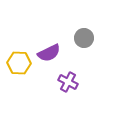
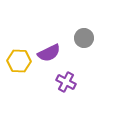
yellow hexagon: moved 2 px up
purple cross: moved 2 px left
